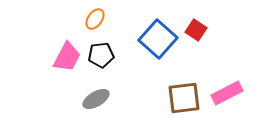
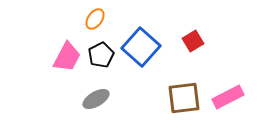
red square: moved 3 px left, 11 px down; rotated 25 degrees clockwise
blue square: moved 17 px left, 8 px down
black pentagon: rotated 20 degrees counterclockwise
pink rectangle: moved 1 px right, 4 px down
